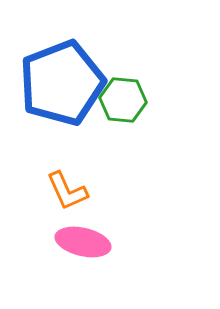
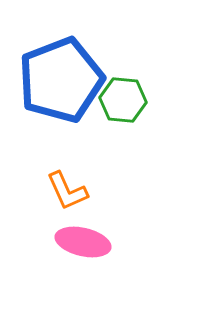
blue pentagon: moved 1 px left, 3 px up
